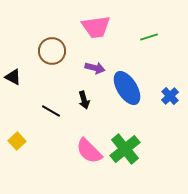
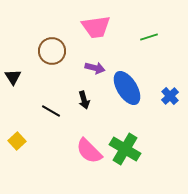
black triangle: rotated 30 degrees clockwise
green cross: rotated 20 degrees counterclockwise
